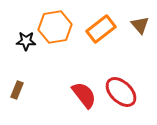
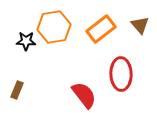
orange hexagon: moved 1 px left
red ellipse: moved 18 px up; rotated 44 degrees clockwise
